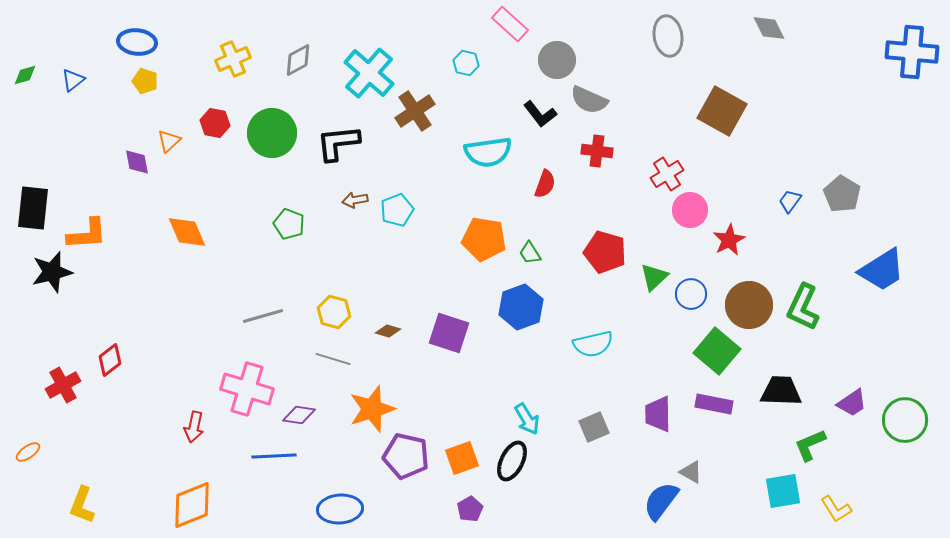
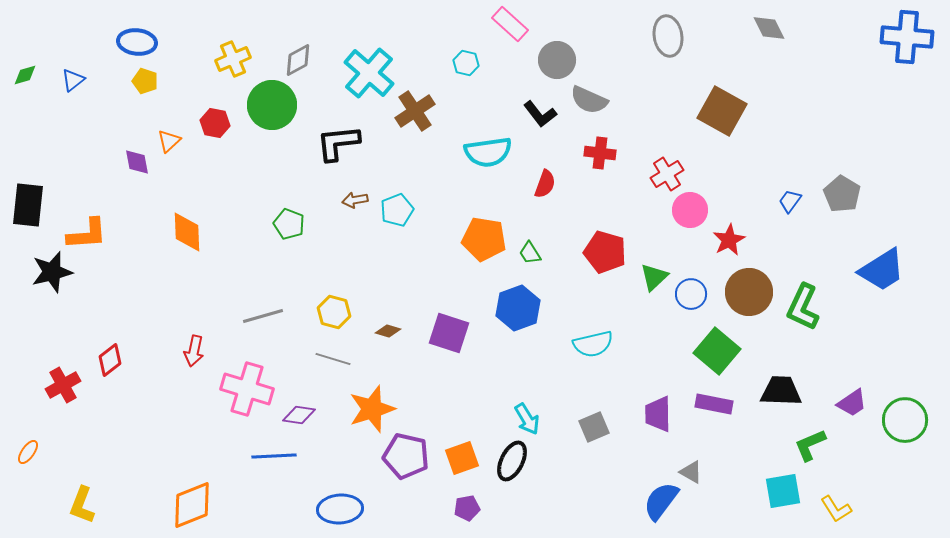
blue cross at (912, 52): moved 5 px left, 15 px up
green circle at (272, 133): moved 28 px up
red cross at (597, 151): moved 3 px right, 2 px down
black rectangle at (33, 208): moved 5 px left, 3 px up
orange diamond at (187, 232): rotated 21 degrees clockwise
brown circle at (749, 305): moved 13 px up
blue hexagon at (521, 307): moved 3 px left, 1 px down
red arrow at (194, 427): moved 76 px up
orange ellipse at (28, 452): rotated 20 degrees counterclockwise
purple pentagon at (470, 509): moved 3 px left, 1 px up; rotated 20 degrees clockwise
